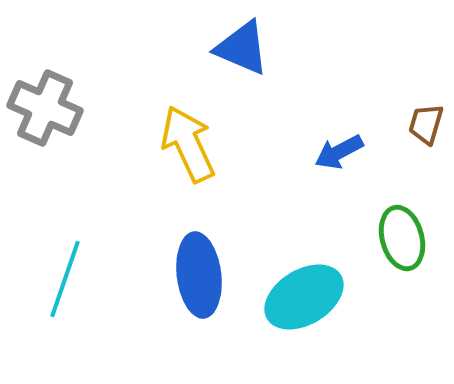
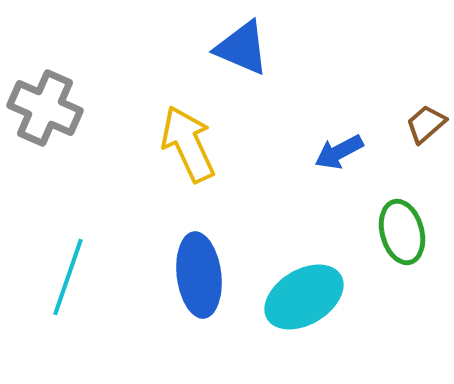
brown trapezoid: rotated 33 degrees clockwise
green ellipse: moved 6 px up
cyan line: moved 3 px right, 2 px up
